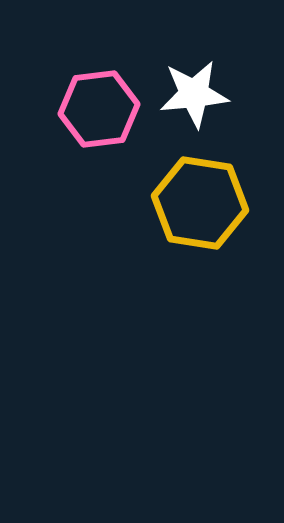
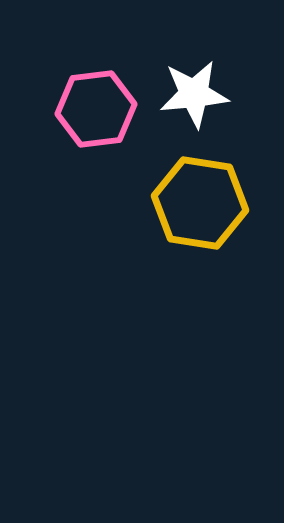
pink hexagon: moved 3 px left
